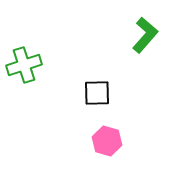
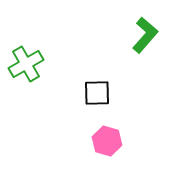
green cross: moved 2 px right, 1 px up; rotated 12 degrees counterclockwise
